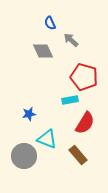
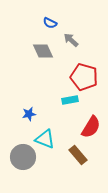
blue semicircle: rotated 40 degrees counterclockwise
red semicircle: moved 6 px right, 4 px down
cyan triangle: moved 2 px left
gray circle: moved 1 px left, 1 px down
